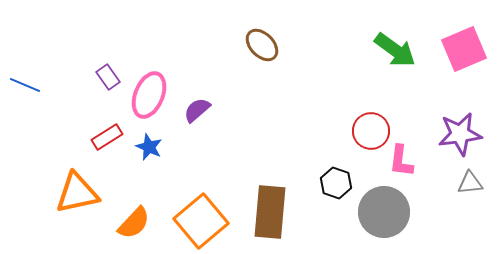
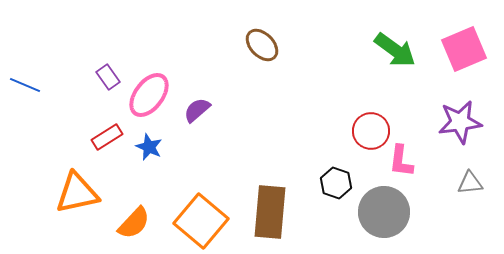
pink ellipse: rotated 15 degrees clockwise
purple star: moved 12 px up
orange square: rotated 10 degrees counterclockwise
